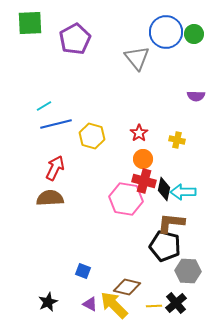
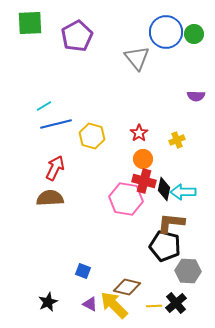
purple pentagon: moved 2 px right, 3 px up
yellow cross: rotated 35 degrees counterclockwise
